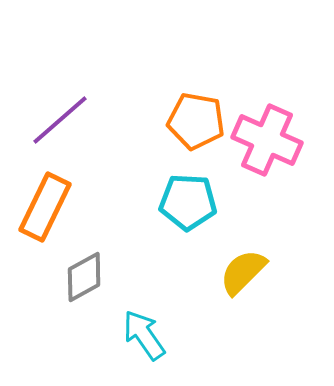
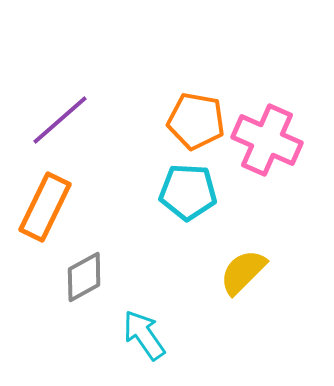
cyan pentagon: moved 10 px up
